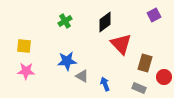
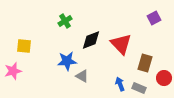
purple square: moved 3 px down
black diamond: moved 14 px left, 18 px down; rotated 15 degrees clockwise
pink star: moved 13 px left; rotated 18 degrees counterclockwise
red circle: moved 1 px down
blue arrow: moved 15 px right
